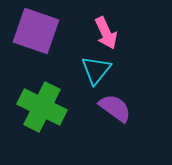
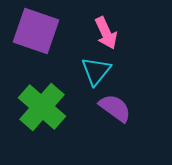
cyan triangle: moved 1 px down
green cross: rotated 15 degrees clockwise
